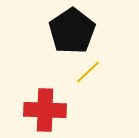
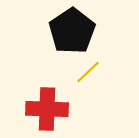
red cross: moved 2 px right, 1 px up
